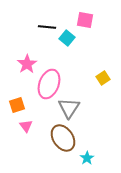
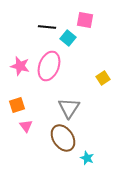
cyan square: moved 1 px right
pink star: moved 7 px left, 2 px down; rotated 24 degrees counterclockwise
pink ellipse: moved 18 px up
cyan star: rotated 16 degrees counterclockwise
